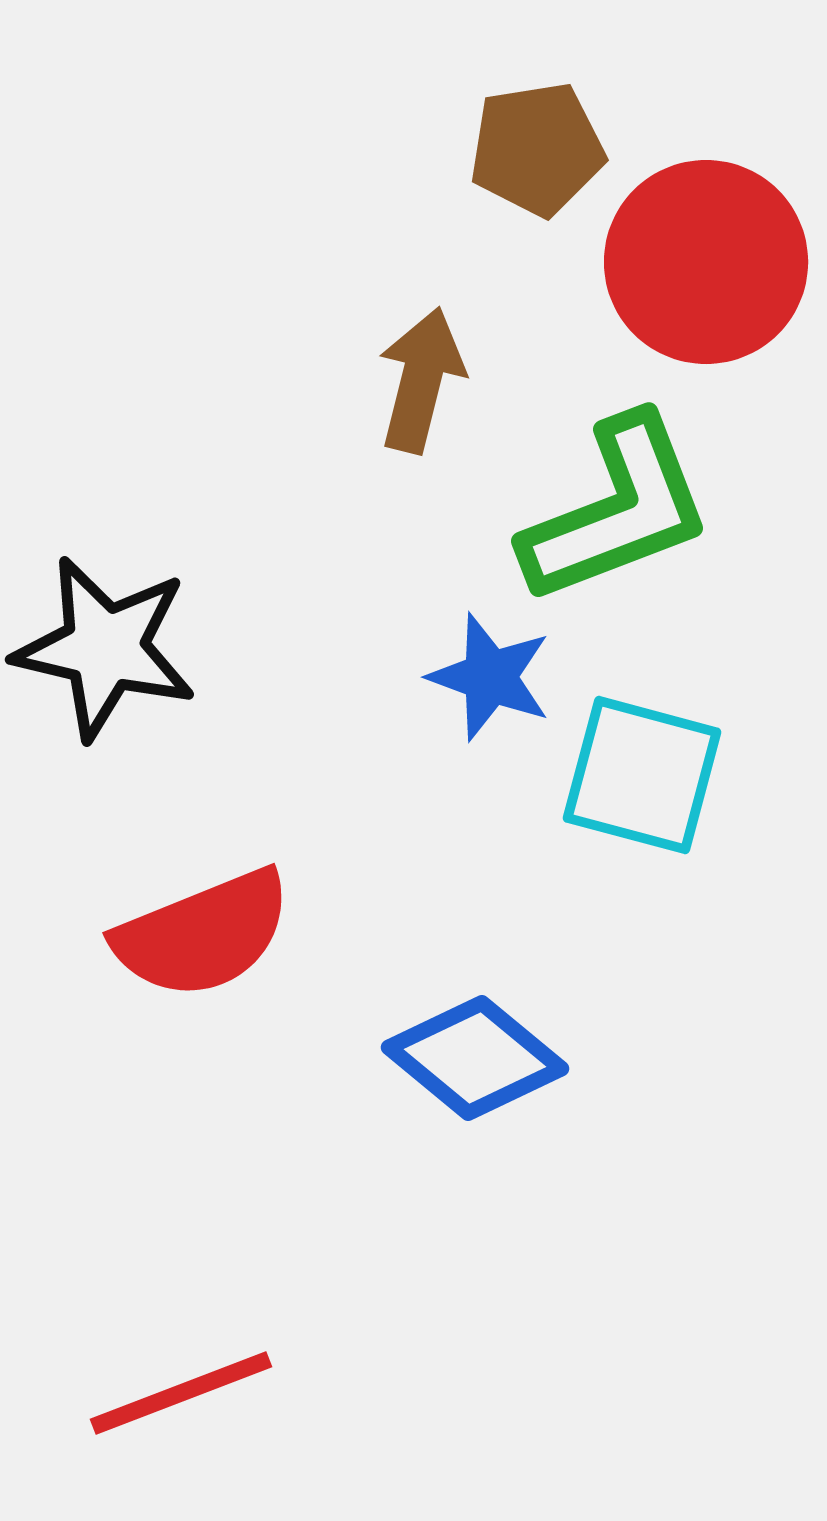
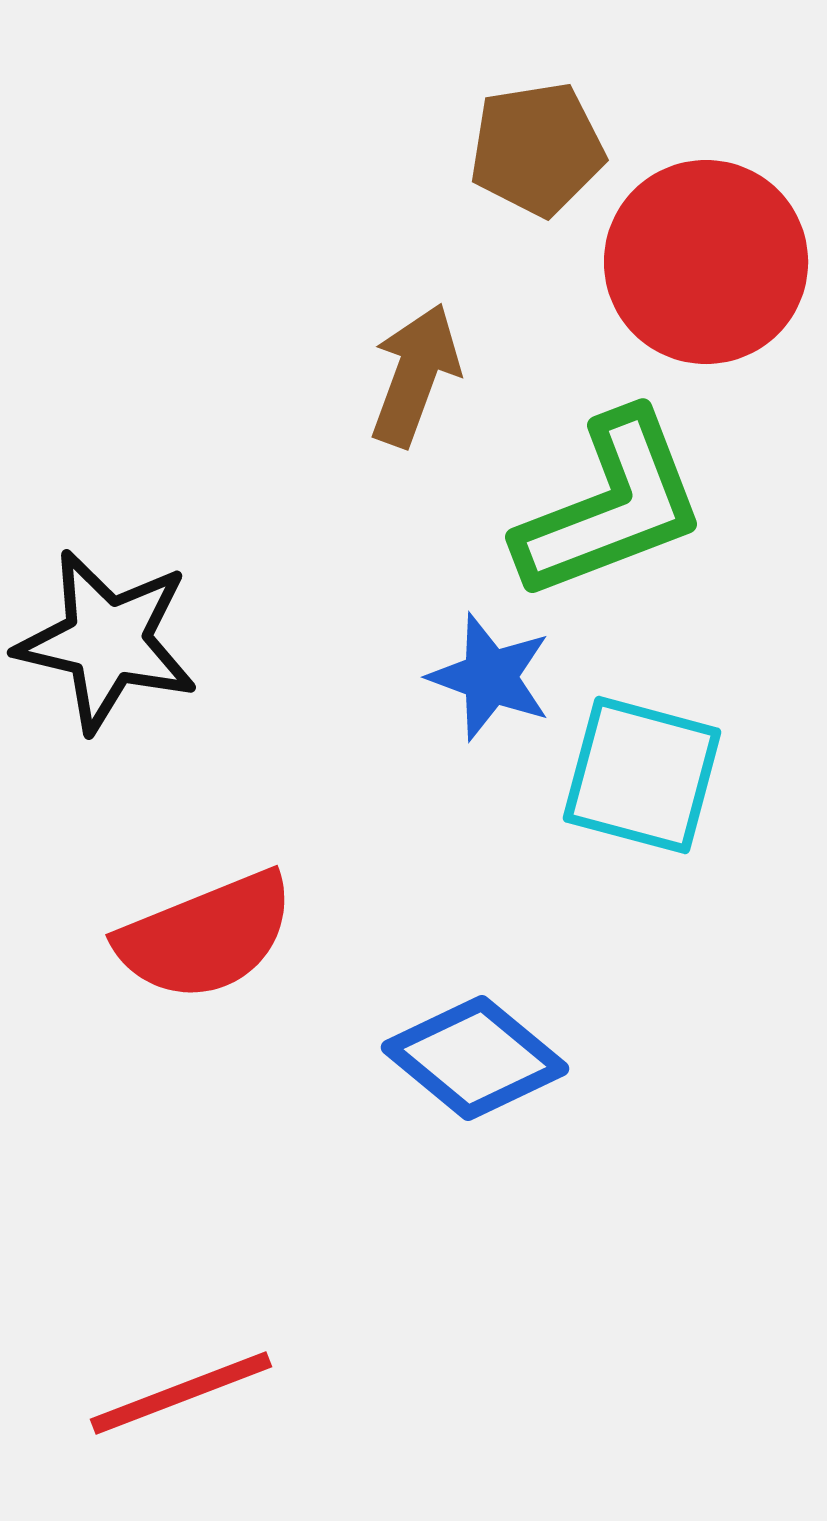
brown arrow: moved 6 px left, 5 px up; rotated 6 degrees clockwise
green L-shape: moved 6 px left, 4 px up
black star: moved 2 px right, 7 px up
red semicircle: moved 3 px right, 2 px down
